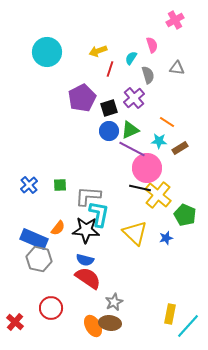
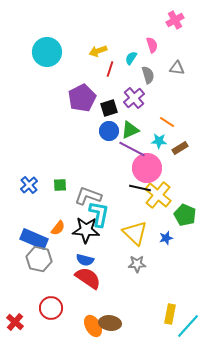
gray L-shape: rotated 16 degrees clockwise
gray star: moved 23 px right, 38 px up; rotated 24 degrees clockwise
